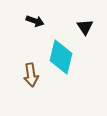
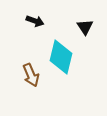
brown arrow: rotated 15 degrees counterclockwise
